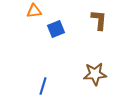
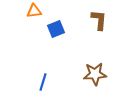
blue line: moved 4 px up
